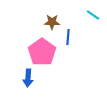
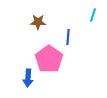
cyan line: rotated 72 degrees clockwise
brown star: moved 14 px left
pink pentagon: moved 7 px right, 7 px down
